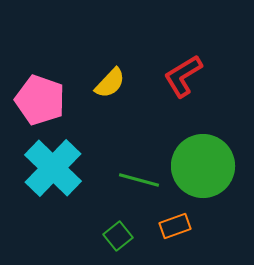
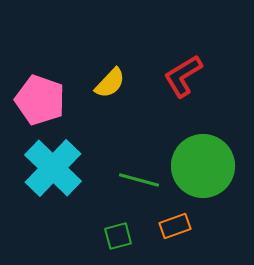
green square: rotated 24 degrees clockwise
